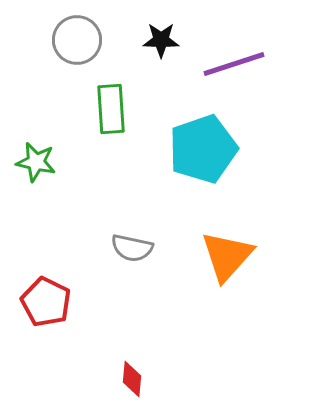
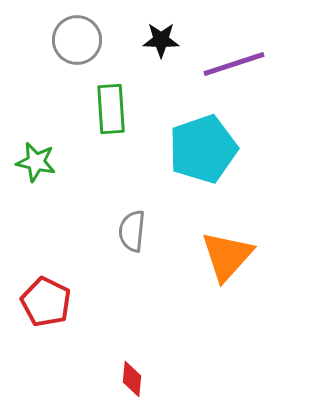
gray semicircle: moved 17 px up; rotated 84 degrees clockwise
